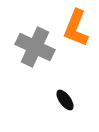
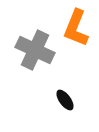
gray cross: moved 3 px down
